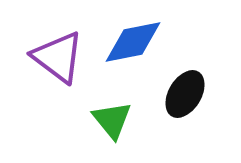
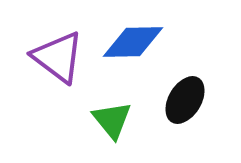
blue diamond: rotated 10 degrees clockwise
black ellipse: moved 6 px down
